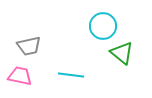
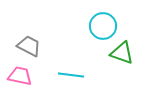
gray trapezoid: rotated 140 degrees counterclockwise
green triangle: rotated 20 degrees counterclockwise
